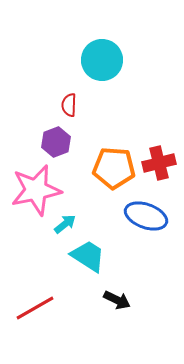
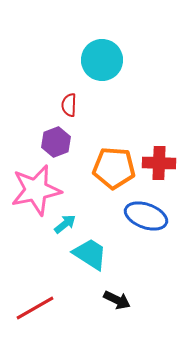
red cross: rotated 16 degrees clockwise
cyan trapezoid: moved 2 px right, 2 px up
